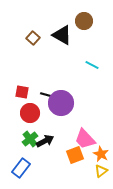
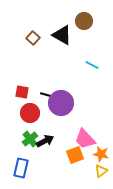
orange star: rotated 14 degrees counterclockwise
blue rectangle: rotated 24 degrees counterclockwise
